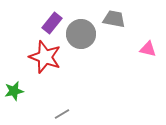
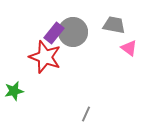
gray trapezoid: moved 6 px down
purple rectangle: moved 2 px right, 10 px down
gray circle: moved 8 px left, 2 px up
pink triangle: moved 19 px left, 1 px up; rotated 24 degrees clockwise
gray line: moved 24 px right; rotated 35 degrees counterclockwise
